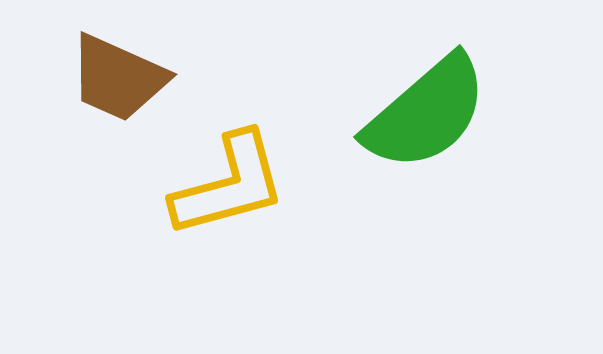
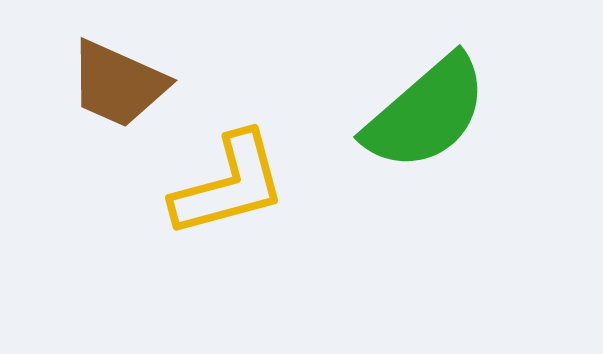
brown trapezoid: moved 6 px down
